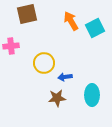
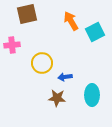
cyan square: moved 4 px down
pink cross: moved 1 px right, 1 px up
yellow circle: moved 2 px left
brown star: rotated 12 degrees clockwise
